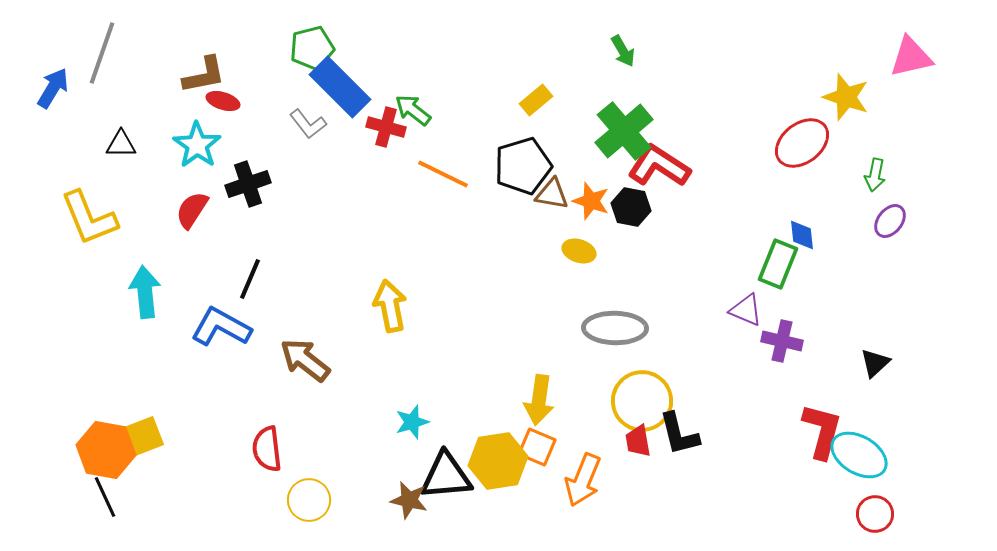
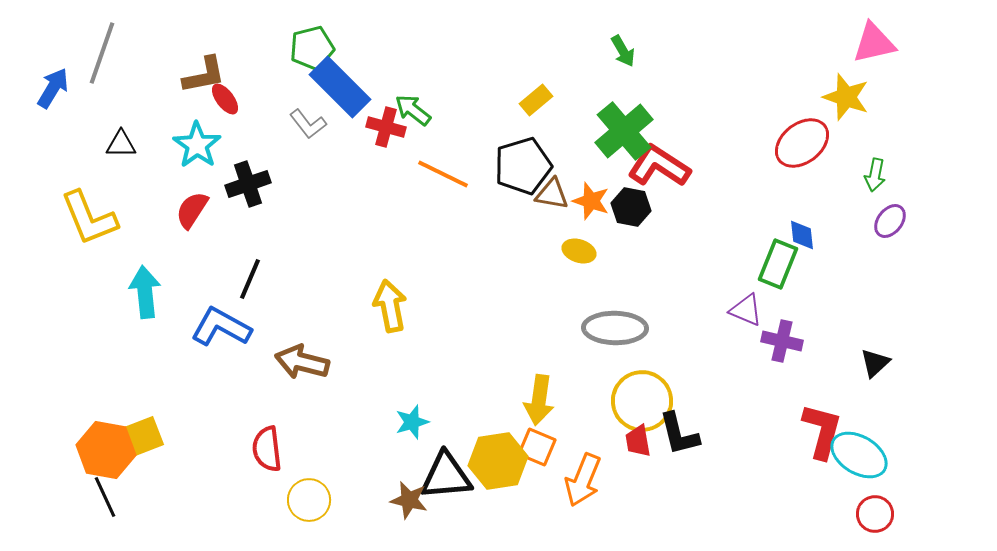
pink triangle at (911, 57): moved 37 px left, 14 px up
red ellipse at (223, 101): moved 2 px right, 2 px up; rotated 36 degrees clockwise
brown arrow at (305, 360): moved 3 px left, 2 px down; rotated 24 degrees counterclockwise
